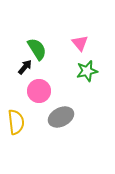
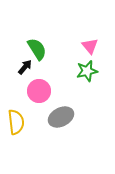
pink triangle: moved 10 px right, 3 px down
